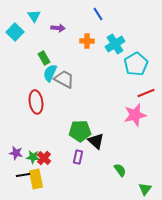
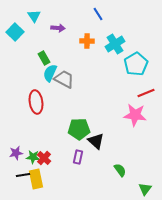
pink star: rotated 20 degrees clockwise
green pentagon: moved 1 px left, 2 px up
purple star: rotated 24 degrees counterclockwise
